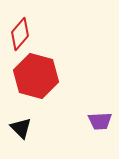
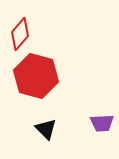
purple trapezoid: moved 2 px right, 2 px down
black triangle: moved 25 px right, 1 px down
